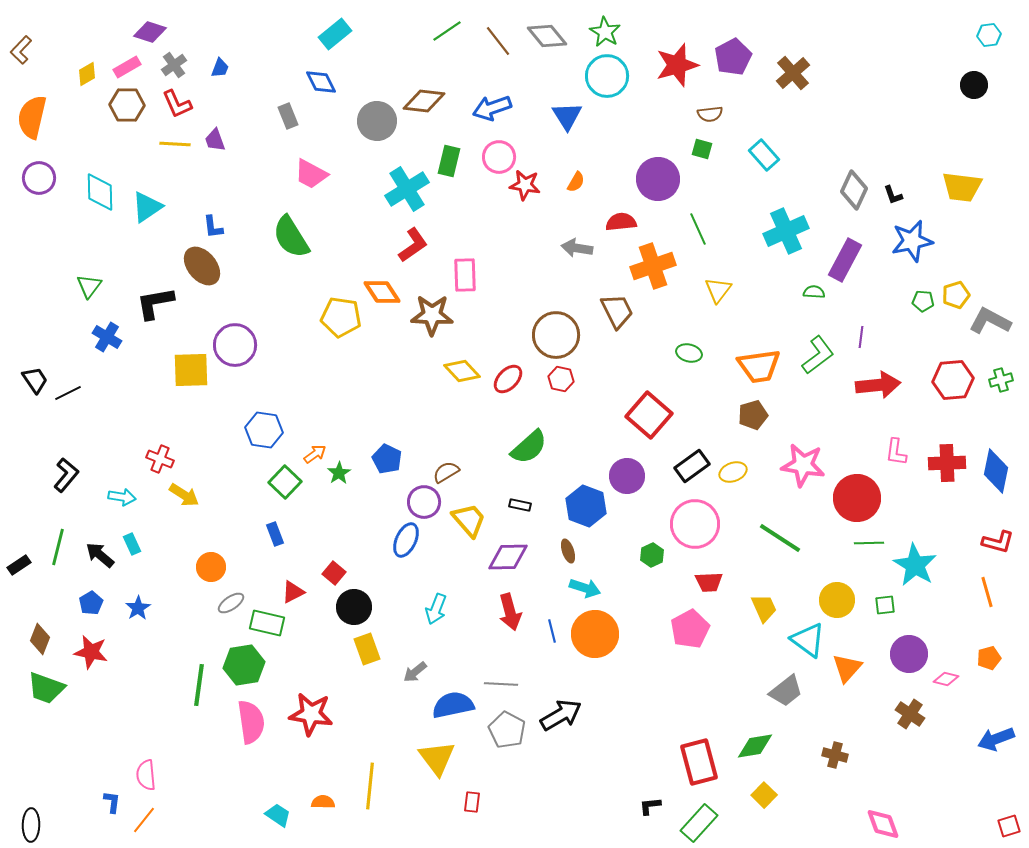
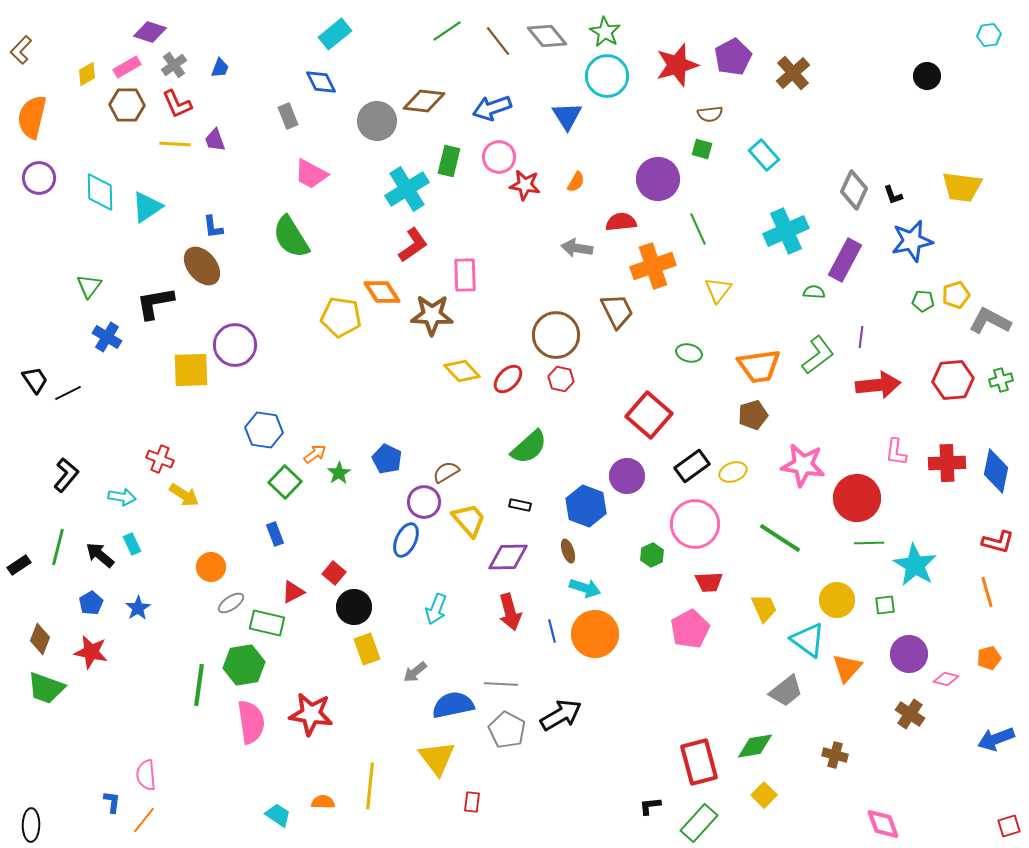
black circle at (974, 85): moved 47 px left, 9 px up
